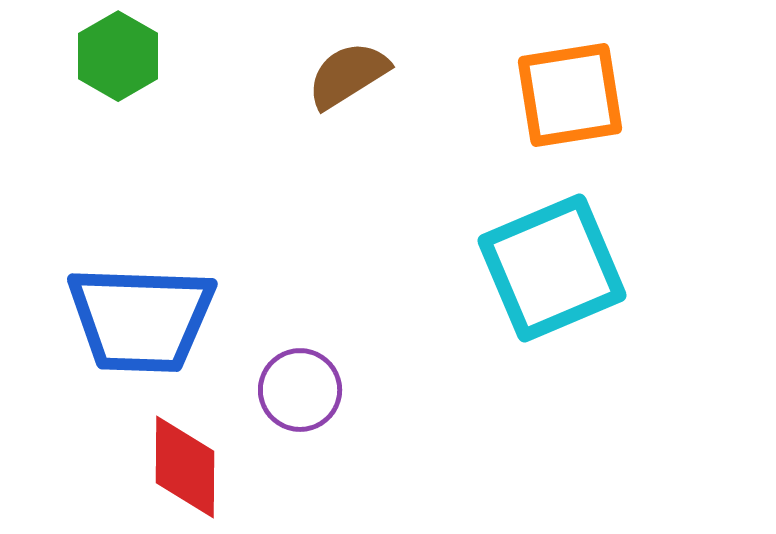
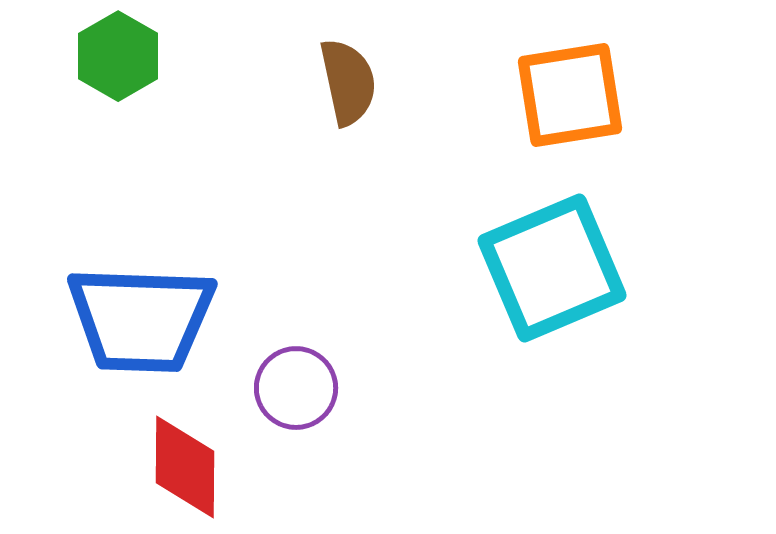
brown semicircle: moved 7 px down; rotated 110 degrees clockwise
purple circle: moved 4 px left, 2 px up
